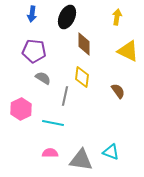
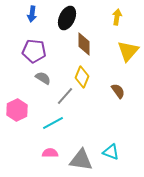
black ellipse: moved 1 px down
yellow triangle: rotated 45 degrees clockwise
yellow diamond: rotated 15 degrees clockwise
gray line: rotated 30 degrees clockwise
pink hexagon: moved 4 px left, 1 px down
cyan line: rotated 40 degrees counterclockwise
